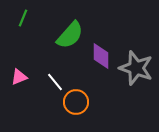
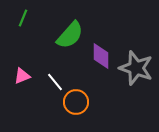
pink triangle: moved 3 px right, 1 px up
